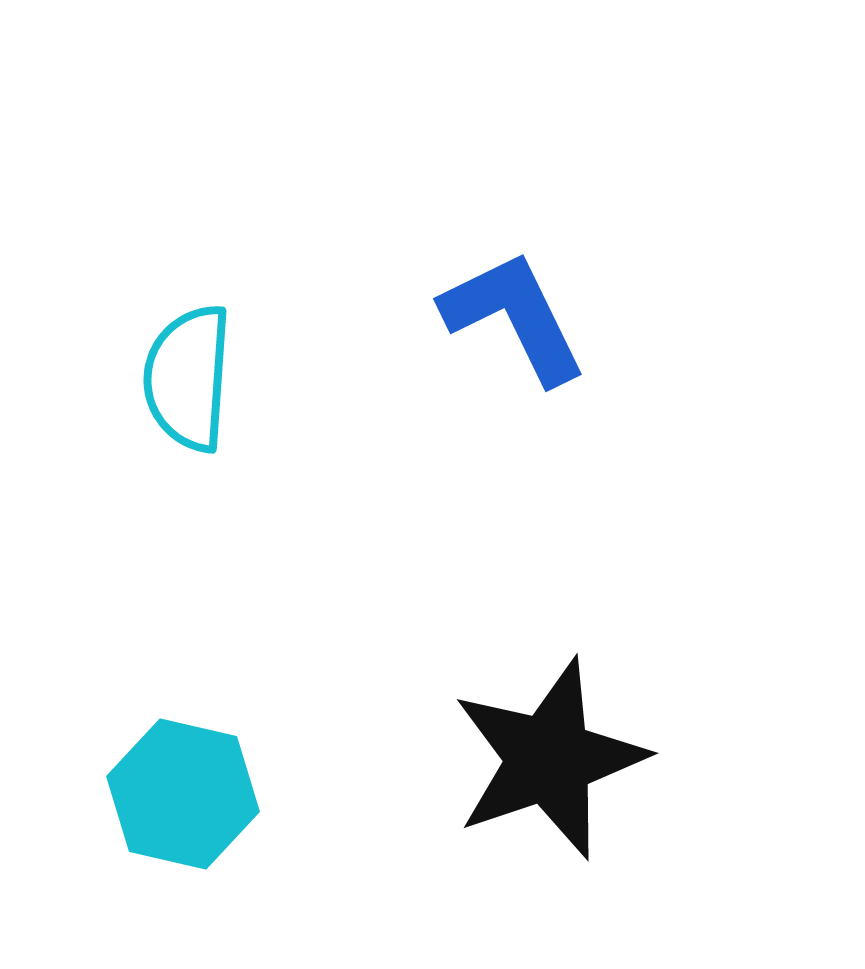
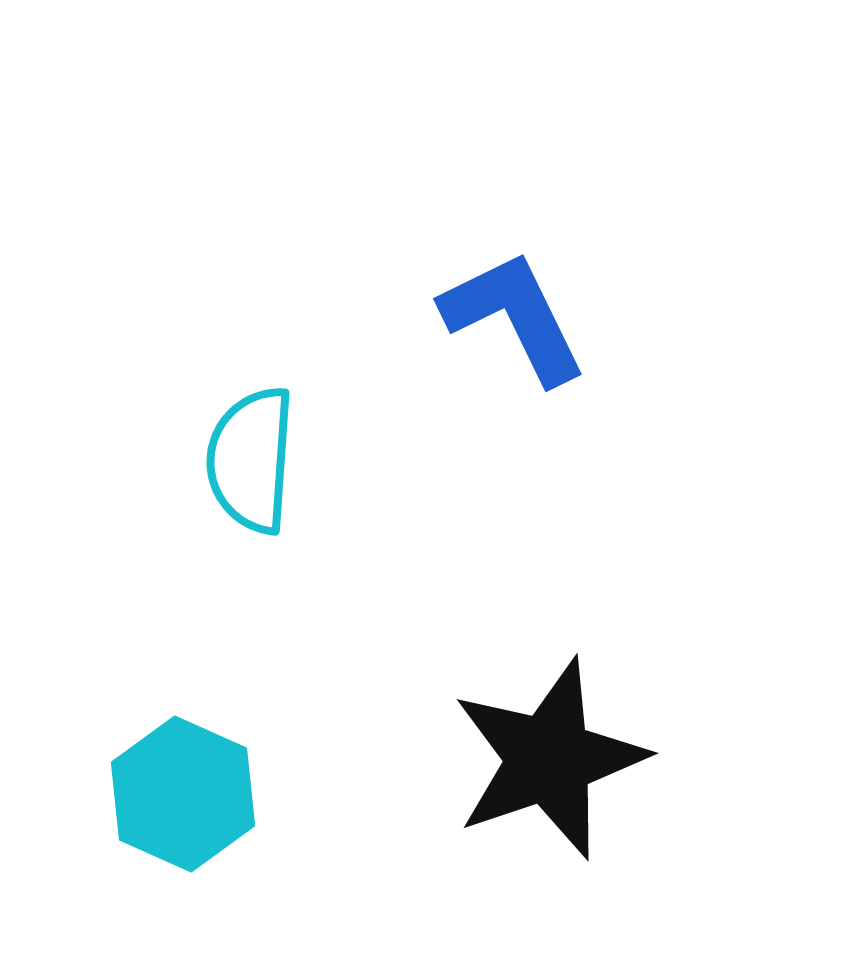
cyan semicircle: moved 63 px right, 82 px down
cyan hexagon: rotated 11 degrees clockwise
